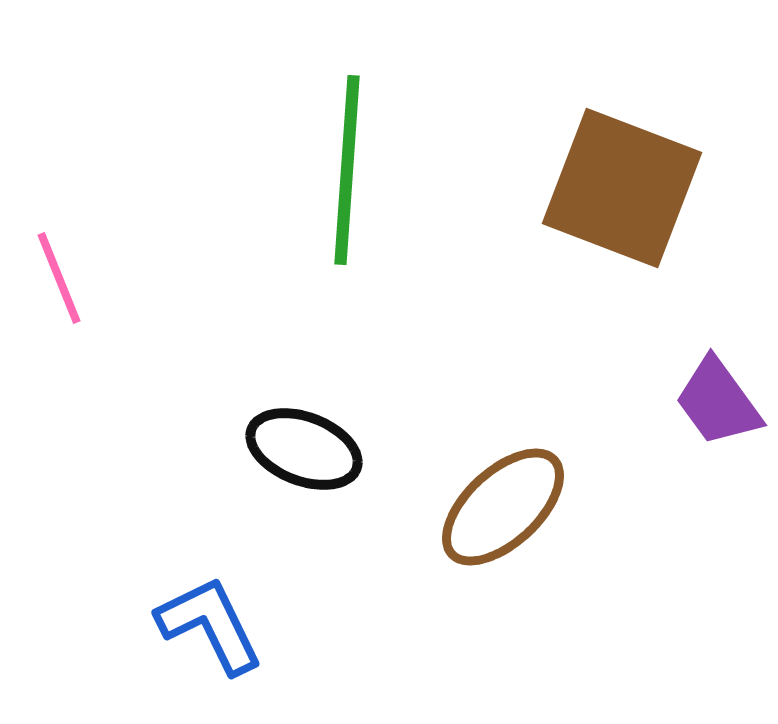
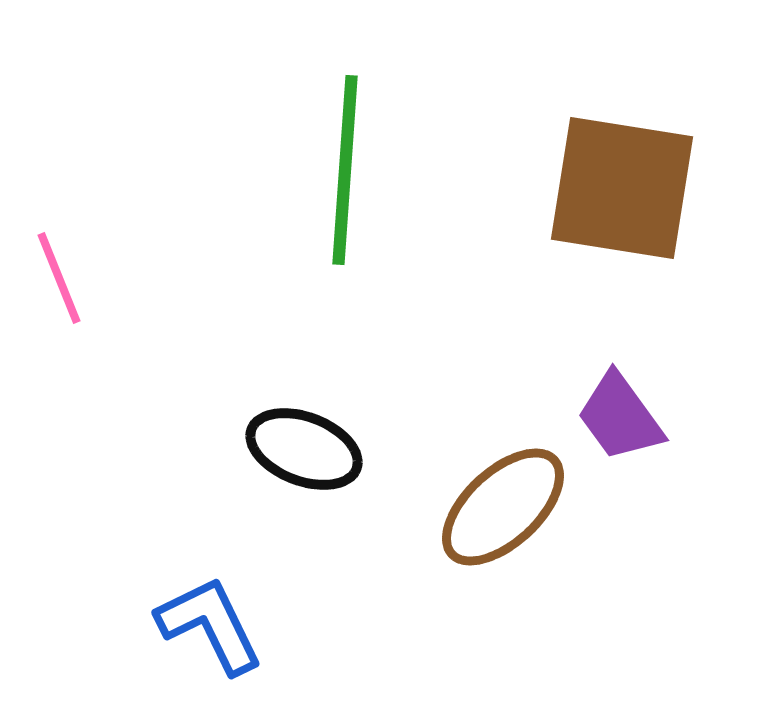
green line: moved 2 px left
brown square: rotated 12 degrees counterclockwise
purple trapezoid: moved 98 px left, 15 px down
